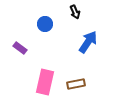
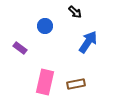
black arrow: rotated 24 degrees counterclockwise
blue circle: moved 2 px down
